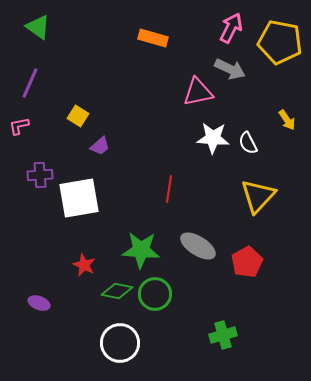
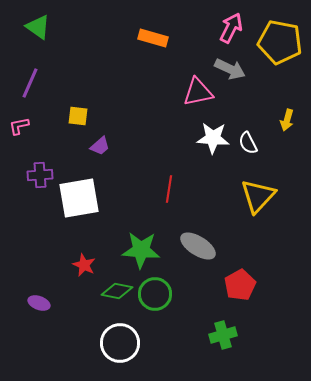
yellow square: rotated 25 degrees counterclockwise
yellow arrow: rotated 50 degrees clockwise
red pentagon: moved 7 px left, 23 px down
